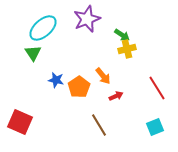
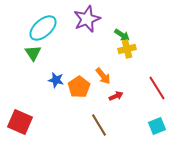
cyan square: moved 2 px right, 1 px up
